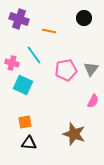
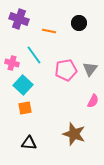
black circle: moved 5 px left, 5 px down
gray triangle: moved 1 px left
cyan square: rotated 18 degrees clockwise
orange square: moved 14 px up
